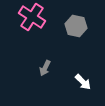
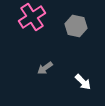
pink cross: rotated 24 degrees clockwise
gray arrow: rotated 28 degrees clockwise
